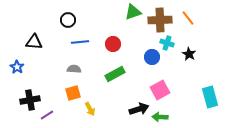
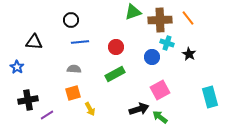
black circle: moved 3 px right
red circle: moved 3 px right, 3 px down
black cross: moved 2 px left
green arrow: rotated 35 degrees clockwise
